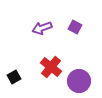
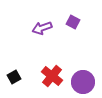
purple square: moved 2 px left, 5 px up
red cross: moved 1 px right, 9 px down
purple circle: moved 4 px right, 1 px down
